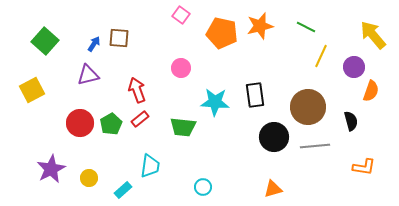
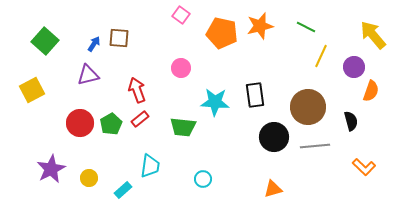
orange L-shape: rotated 35 degrees clockwise
cyan circle: moved 8 px up
